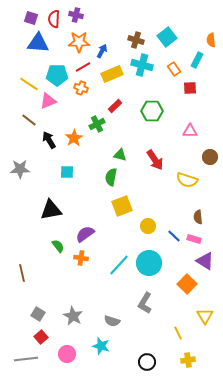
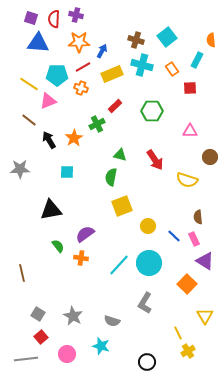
orange rectangle at (174, 69): moved 2 px left
pink rectangle at (194, 239): rotated 48 degrees clockwise
yellow cross at (188, 360): moved 9 px up; rotated 24 degrees counterclockwise
